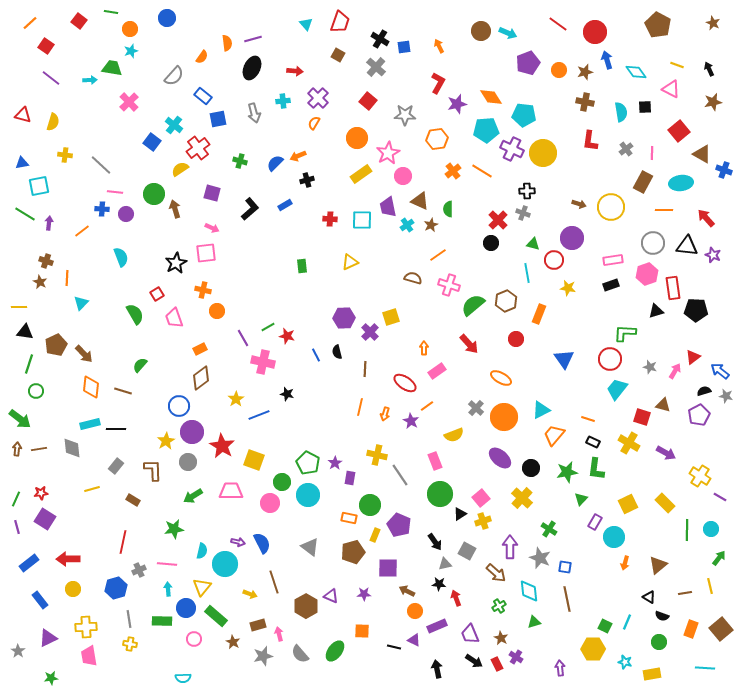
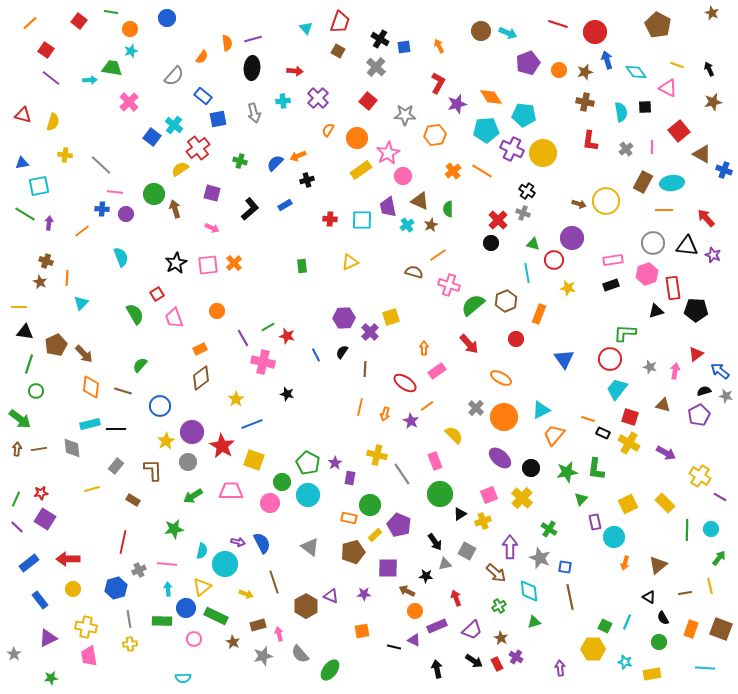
brown star at (713, 23): moved 1 px left, 10 px up
cyan triangle at (306, 24): moved 4 px down
red line at (558, 24): rotated 18 degrees counterclockwise
red square at (46, 46): moved 4 px down
brown square at (338, 55): moved 4 px up
black ellipse at (252, 68): rotated 20 degrees counterclockwise
pink triangle at (671, 89): moved 3 px left, 1 px up
orange semicircle at (314, 123): moved 14 px right, 7 px down
orange hexagon at (437, 139): moved 2 px left, 4 px up
blue square at (152, 142): moved 5 px up
pink line at (652, 153): moved 6 px up
yellow rectangle at (361, 174): moved 4 px up
cyan ellipse at (681, 183): moved 9 px left
black cross at (527, 191): rotated 35 degrees clockwise
yellow circle at (611, 207): moved 5 px left, 6 px up
pink square at (206, 253): moved 2 px right, 12 px down
brown semicircle at (413, 278): moved 1 px right, 6 px up
orange cross at (203, 290): moved 31 px right, 27 px up; rotated 35 degrees clockwise
black semicircle at (337, 352): moved 5 px right; rotated 48 degrees clockwise
red triangle at (693, 357): moved 3 px right, 3 px up
pink arrow at (675, 371): rotated 21 degrees counterclockwise
blue circle at (179, 406): moved 19 px left
blue line at (259, 415): moved 7 px left, 9 px down
red square at (642, 417): moved 12 px left
yellow semicircle at (454, 435): rotated 114 degrees counterclockwise
black rectangle at (593, 442): moved 10 px right, 9 px up
gray line at (400, 475): moved 2 px right, 1 px up
pink square at (481, 498): moved 8 px right, 3 px up; rotated 18 degrees clockwise
purple rectangle at (595, 522): rotated 42 degrees counterclockwise
purple line at (17, 527): rotated 32 degrees counterclockwise
yellow rectangle at (375, 535): rotated 24 degrees clockwise
black star at (439, 584): moved 13 px left, 8 px up
yellow triangle at (202, 587): rotated 12 degrees clockwise
yellow arrow at (250, 594): moved 4 px left
brown line at (567, 599): moved 3 px right, 2 px up
green rectangle at (216, 616): rotated 15 degrees counterclockwise
black semicircle at (662, 616): moved 1 px right, 2 px down; rotated 40 degrees clockwise
yellow cross at (86, 627): rotated 15 degrees clockwise
brown square at (721, 629): rotated 30 degrees counterclockwise
orange square at (362, 631): rotated 14 degrees counterclockwise
purple trapezoid at (470, 634): moved 2 px right, 4 px up; rotated 110 degrees counterclockwise
yellow cross at (130, 644): rotated 16 degrees counterclockwise
gray star at (18, 651): moved 4 px left, 3 px down
green ellipse at (335, 651): moved 5 px left, 19 px down
